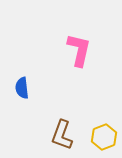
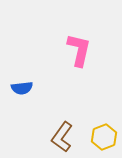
blue semicircle: rotated 90 degrees counterclockwise
brown L-shape: moved 2 px down; rotated 16 degrees clockwise
